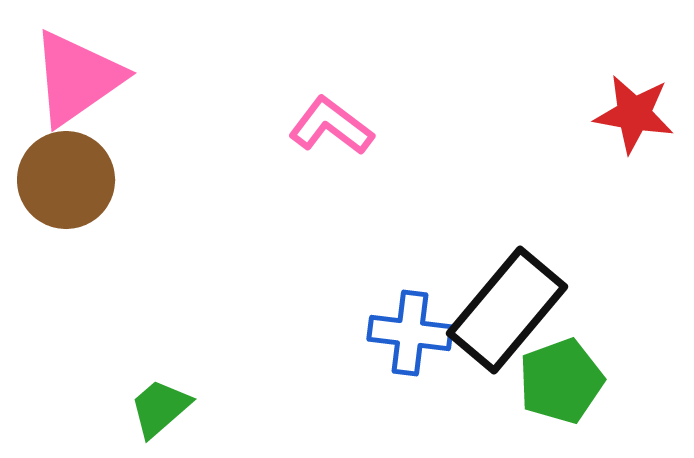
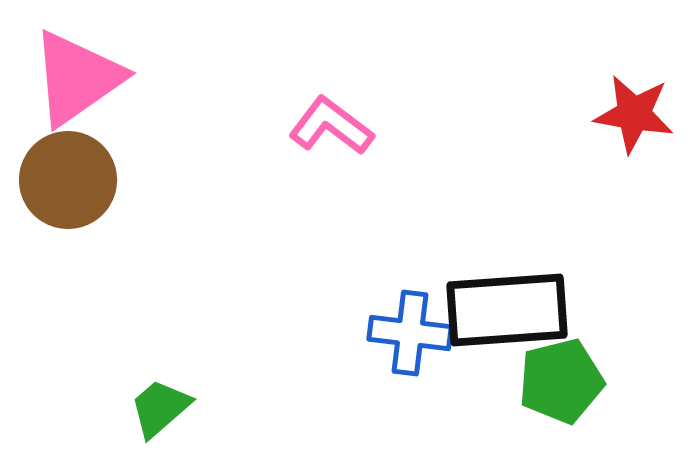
brown circle: moved 2 px right
black rectangle: rotated 46 degrees clockwise
green pentagon: rotated 6 degrees clockwise
